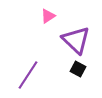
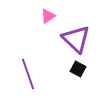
purple triangle: moved 1 px up
purple line: moved 1 px up; rotated 52 degrees counterclockwise
